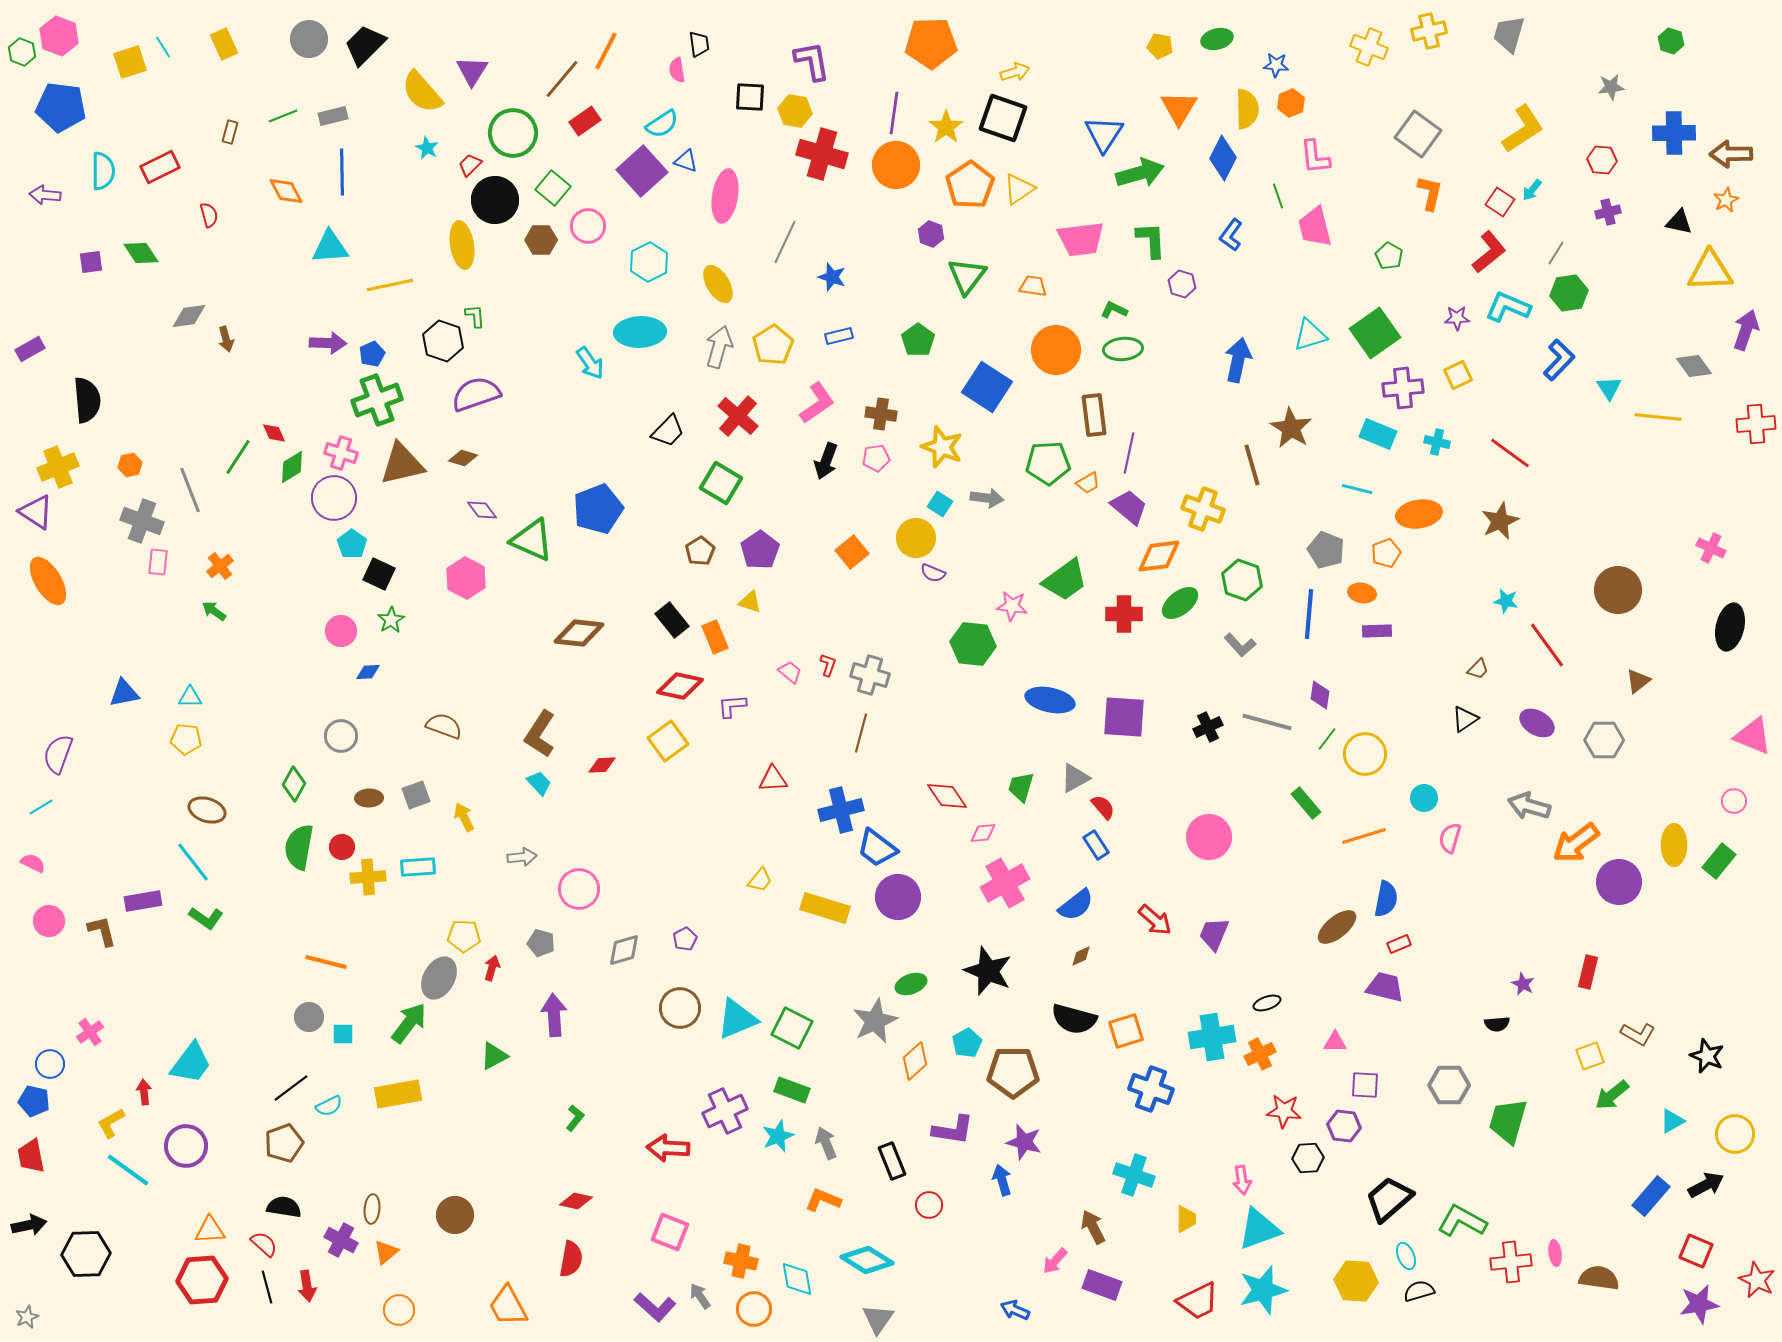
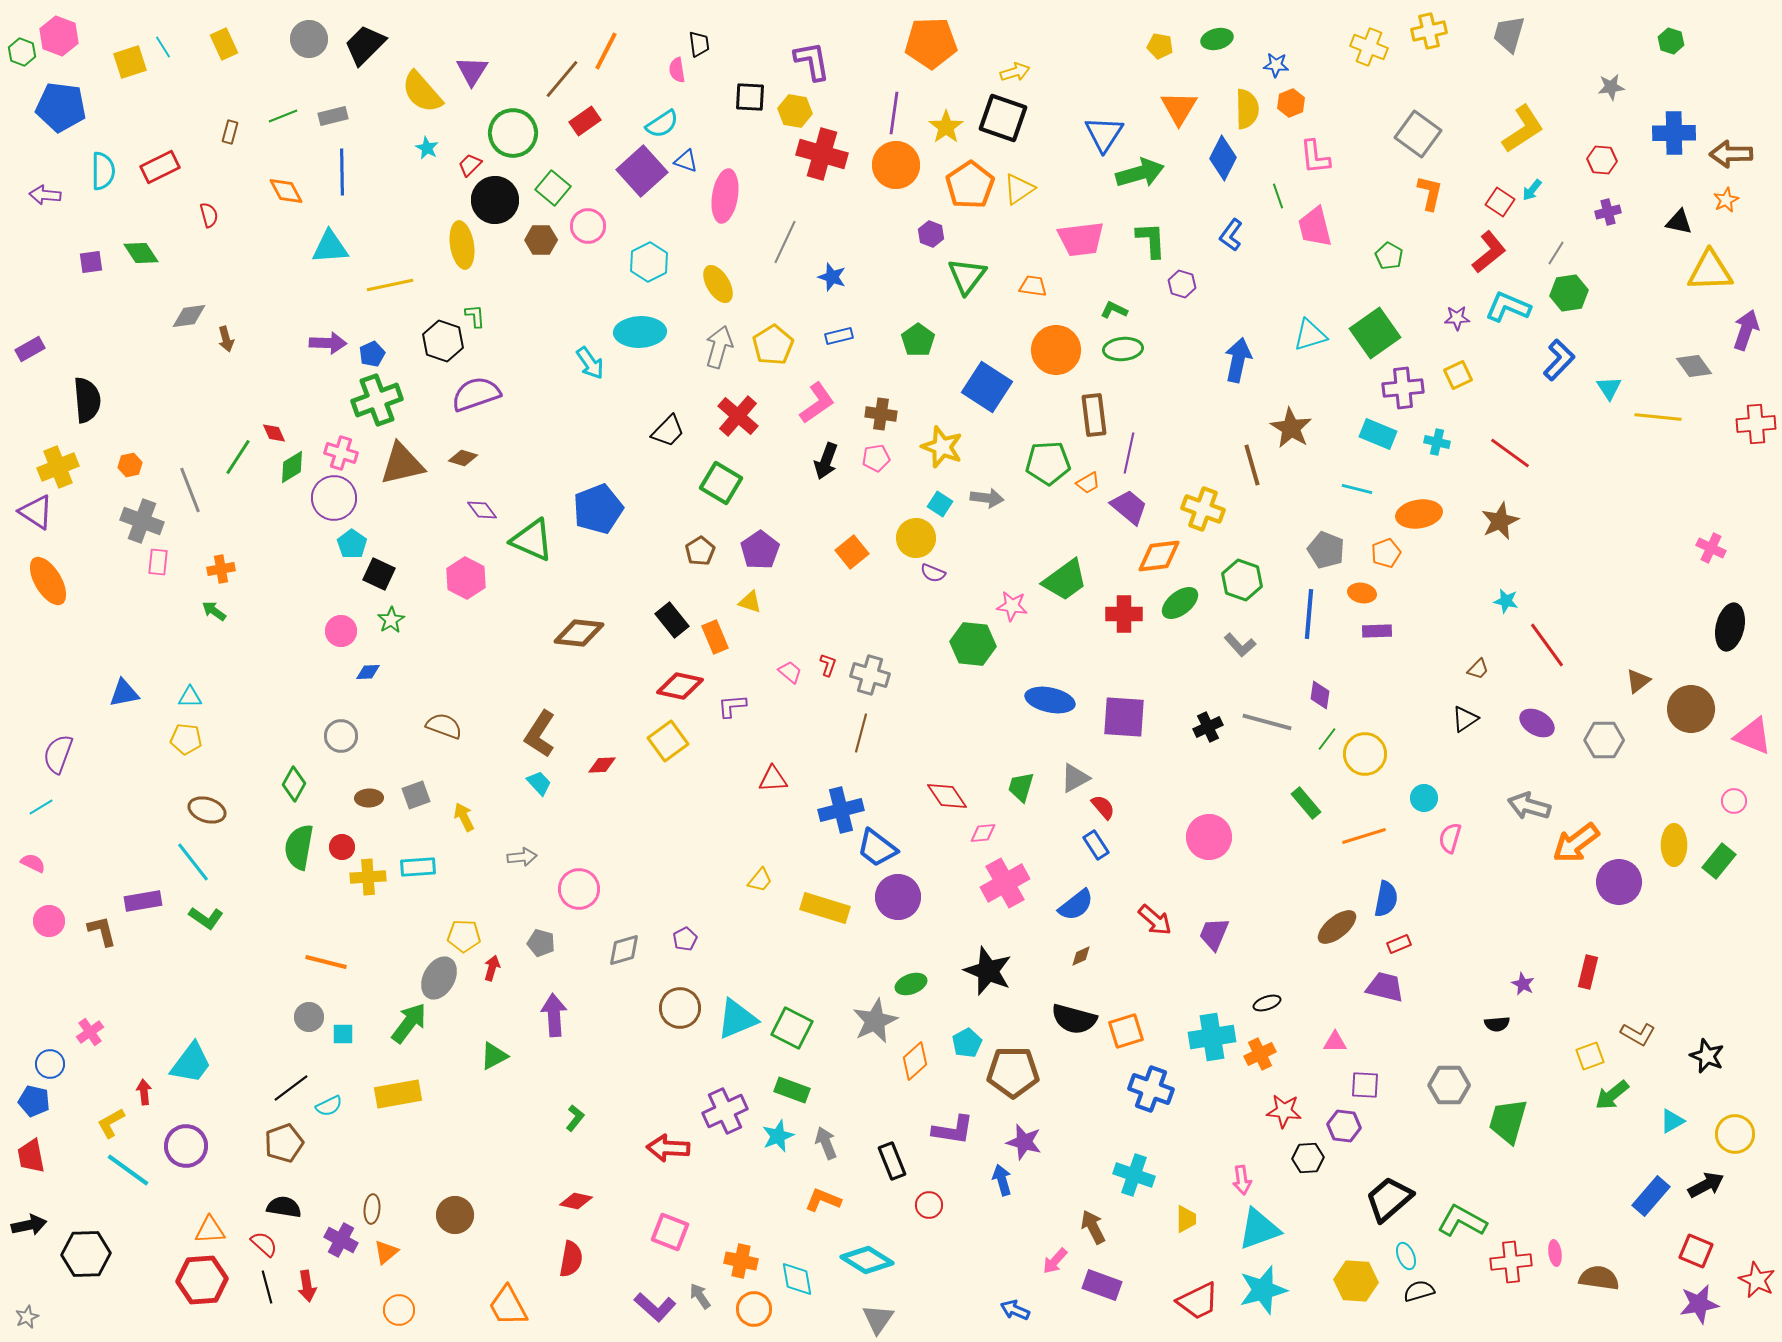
orange cross at (220, 566): moved 1 px right, 3 px down; rotated 28 degrees clockwise
brown circle at (1618, 590): moved 73 px right, 119 px down
